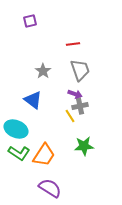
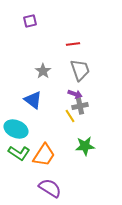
green star: moved 1 px right
